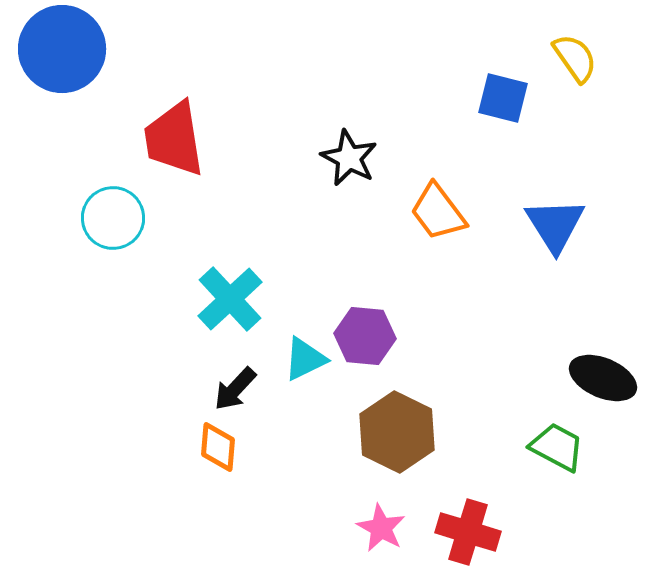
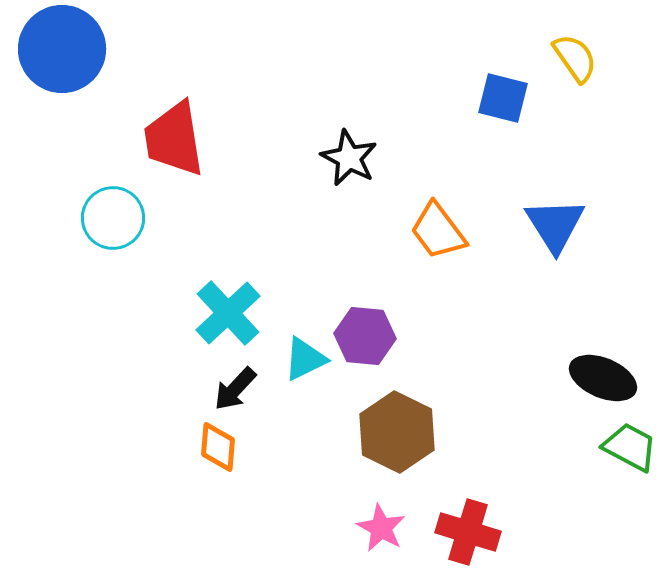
orange trapezoid: moved 19 px down
cyan cross: moved 2 px left, 14 px down
green trapezoid: moved 73 px right
